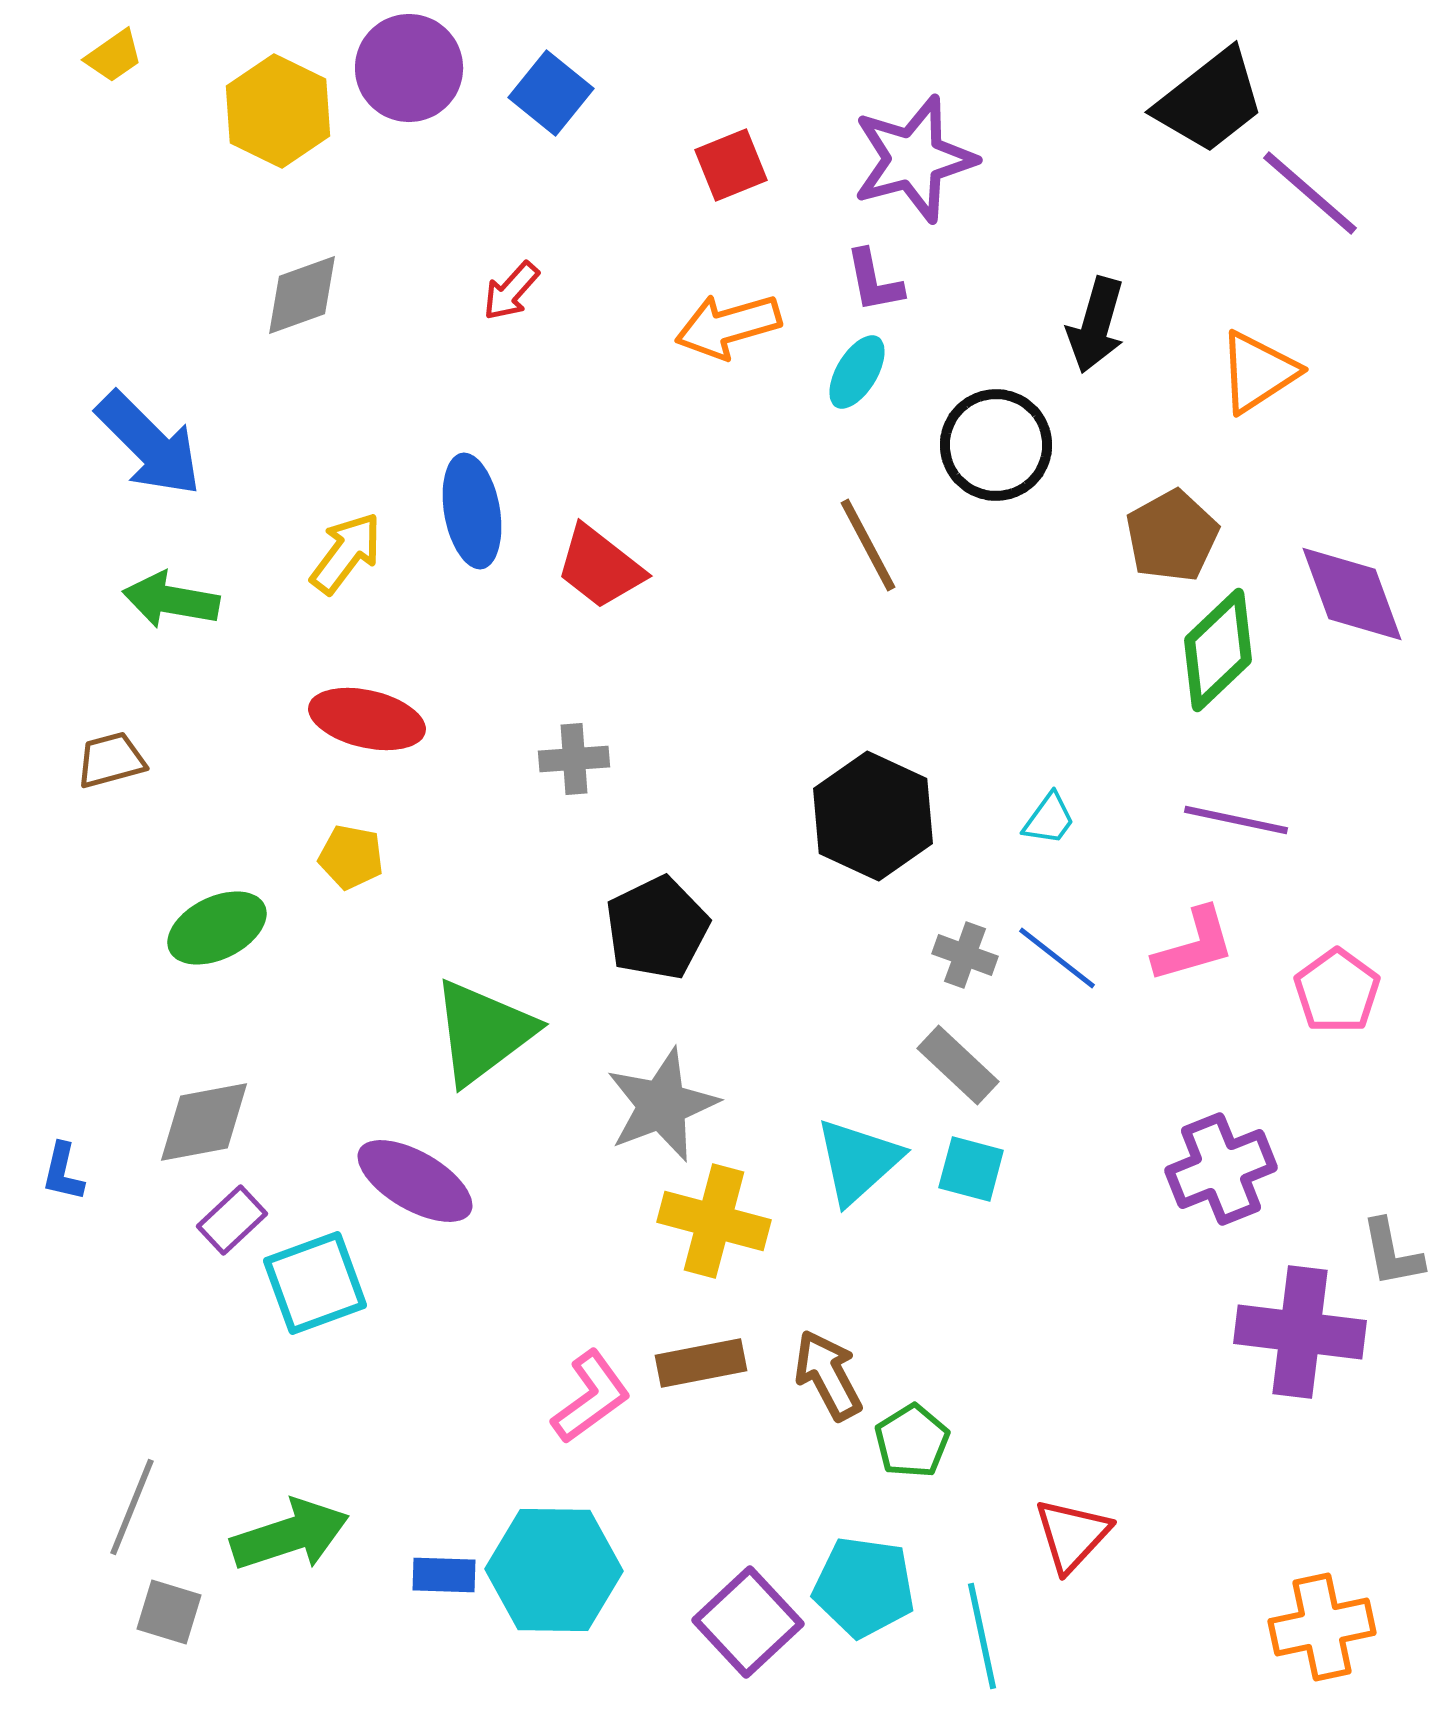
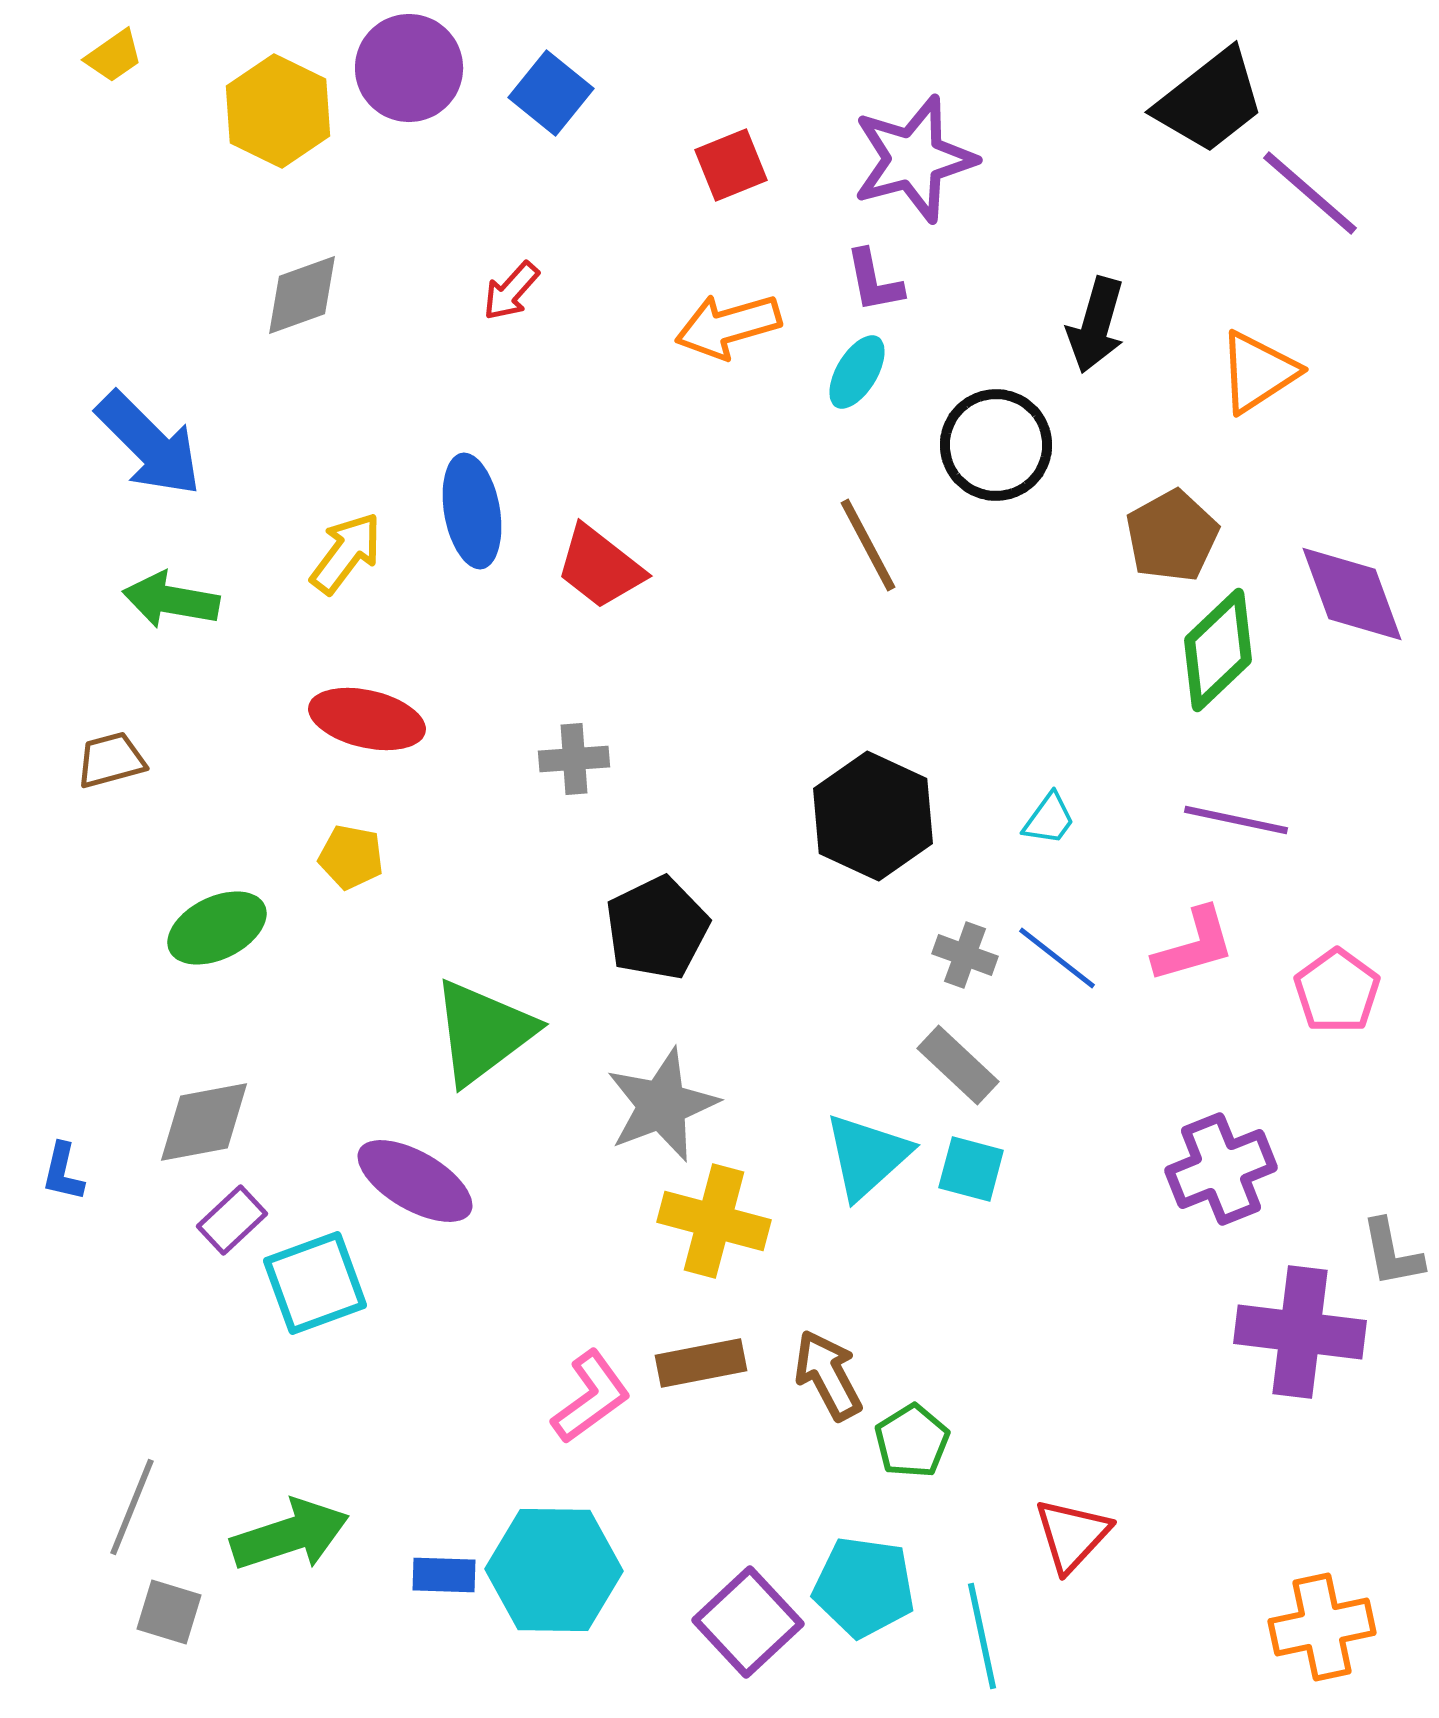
cyan triangle at (858, 1161): moved 9 px right, 5 px up
